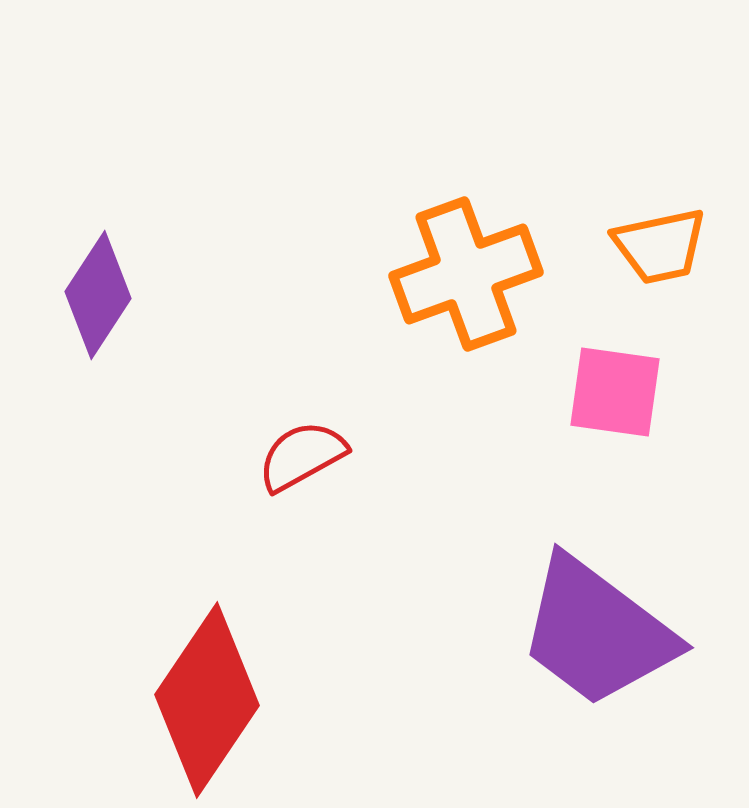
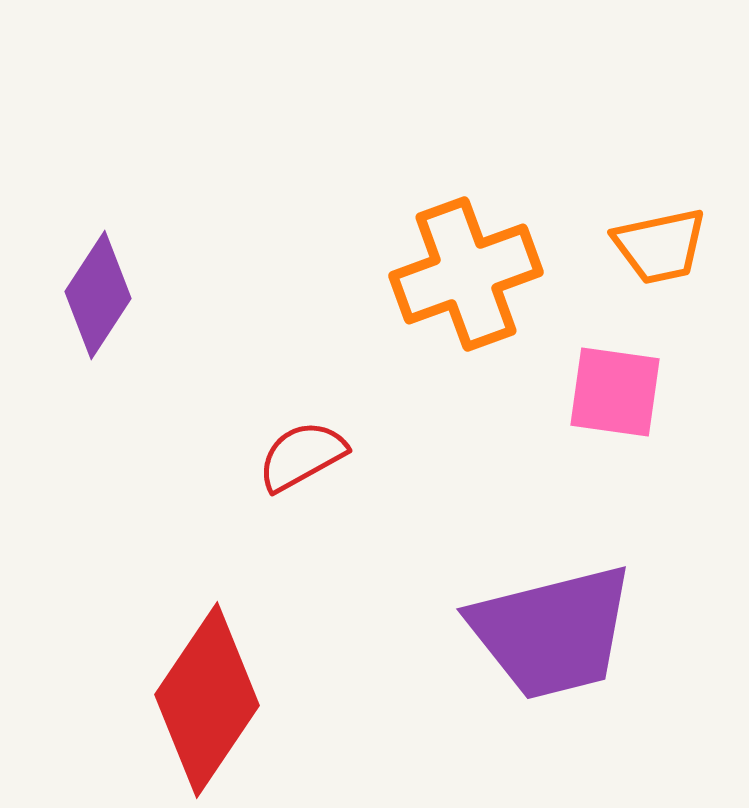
purple trapezoid: moved 45 px left; rotated 51 degrees counterclockwise
